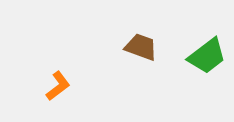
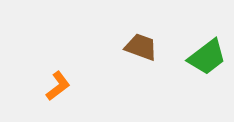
green trapezoid: moved 1 px down
